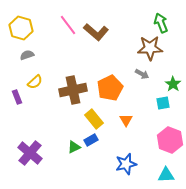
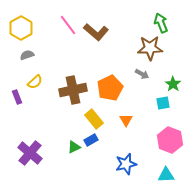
yellow hexagon: rotated 15 degrees clockwise
